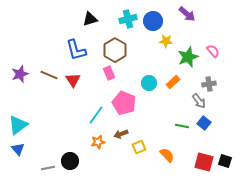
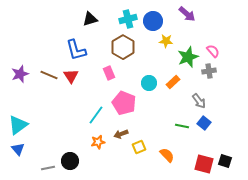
brown hexagon: moved 8 px right, 3 px up
red triangle: moved 2 px left, 4 px up
gray cross: moved 13 px up
red square: moved 2 px down
